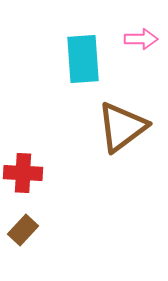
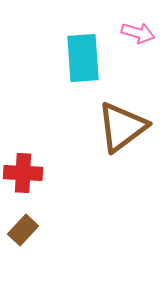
pink arrow: moved 3 px left, 6 px up; rotated 16 degrees clockwise
cyan rectangle: moved 1 px up
